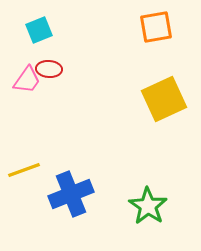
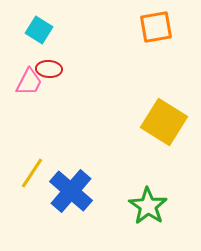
cyan square: rotated 36 degrees counterclockwise
pink trapezoid: moved 2 px right, 2 px down; rotated 8 degrees counterclockwise
yellow square: moved 23 px down; rotated 33 degrees counterclockwise
yellow line: moved 8 px right, 3 px down; rotated 36 degrees counterclockwise
blue cross: moved 3 px up; rotated 27 degrees counterclockwise
